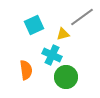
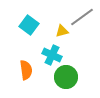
cyan square: moved 5 px left; rotated 30 degrees counterclockwise
yellow triangle: moved 1 px left, 3 px up
